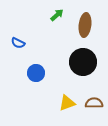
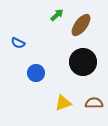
brown ellipse: moved 4 px left; rotated 30 degrees clockwise
yellow triangle: moved 4 px left
